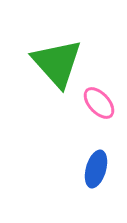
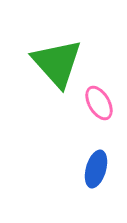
pink ellipse: rotated 12 degrees clockwise
